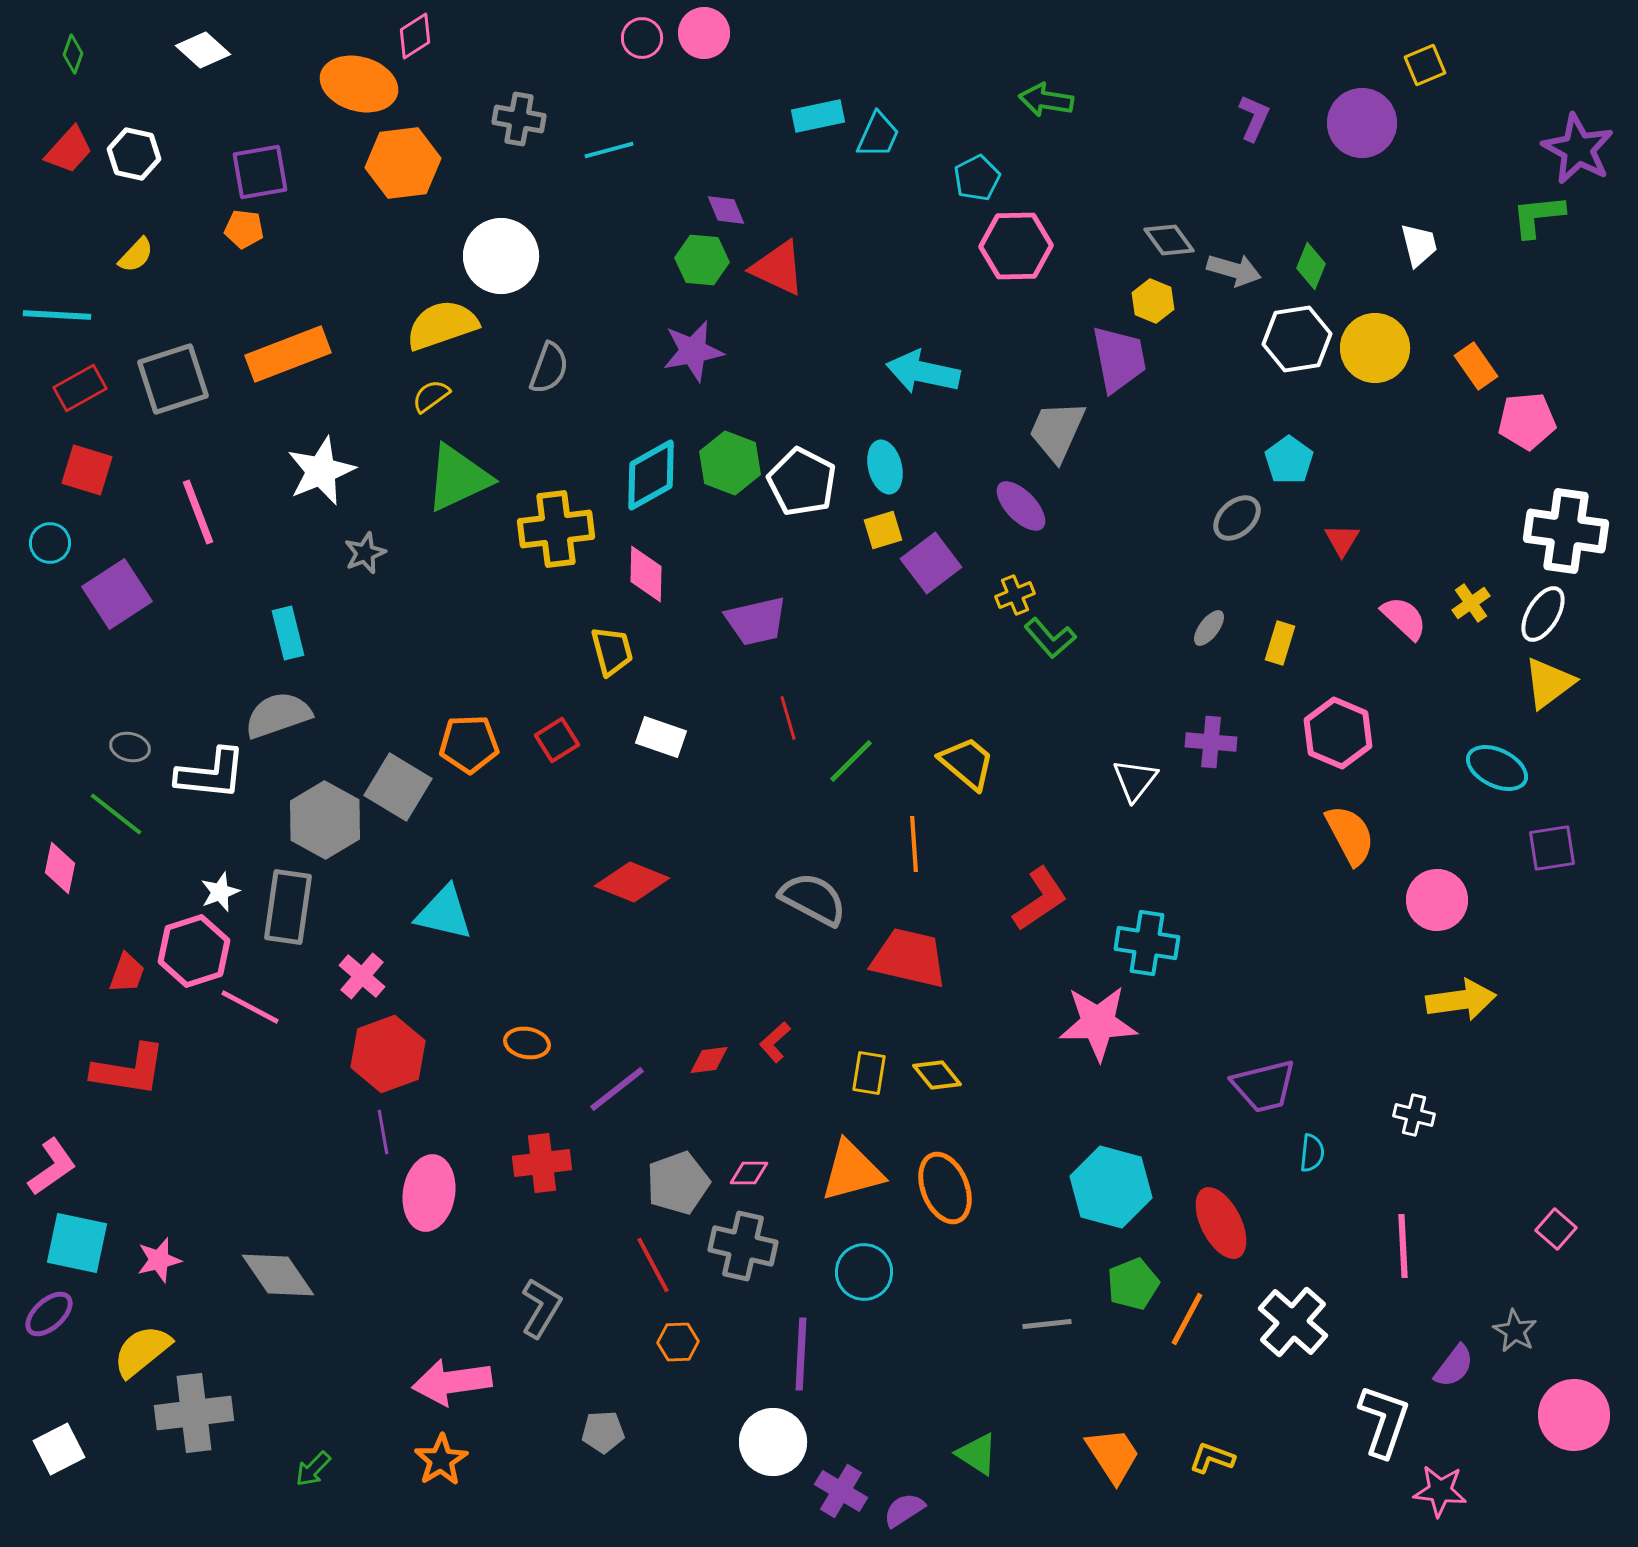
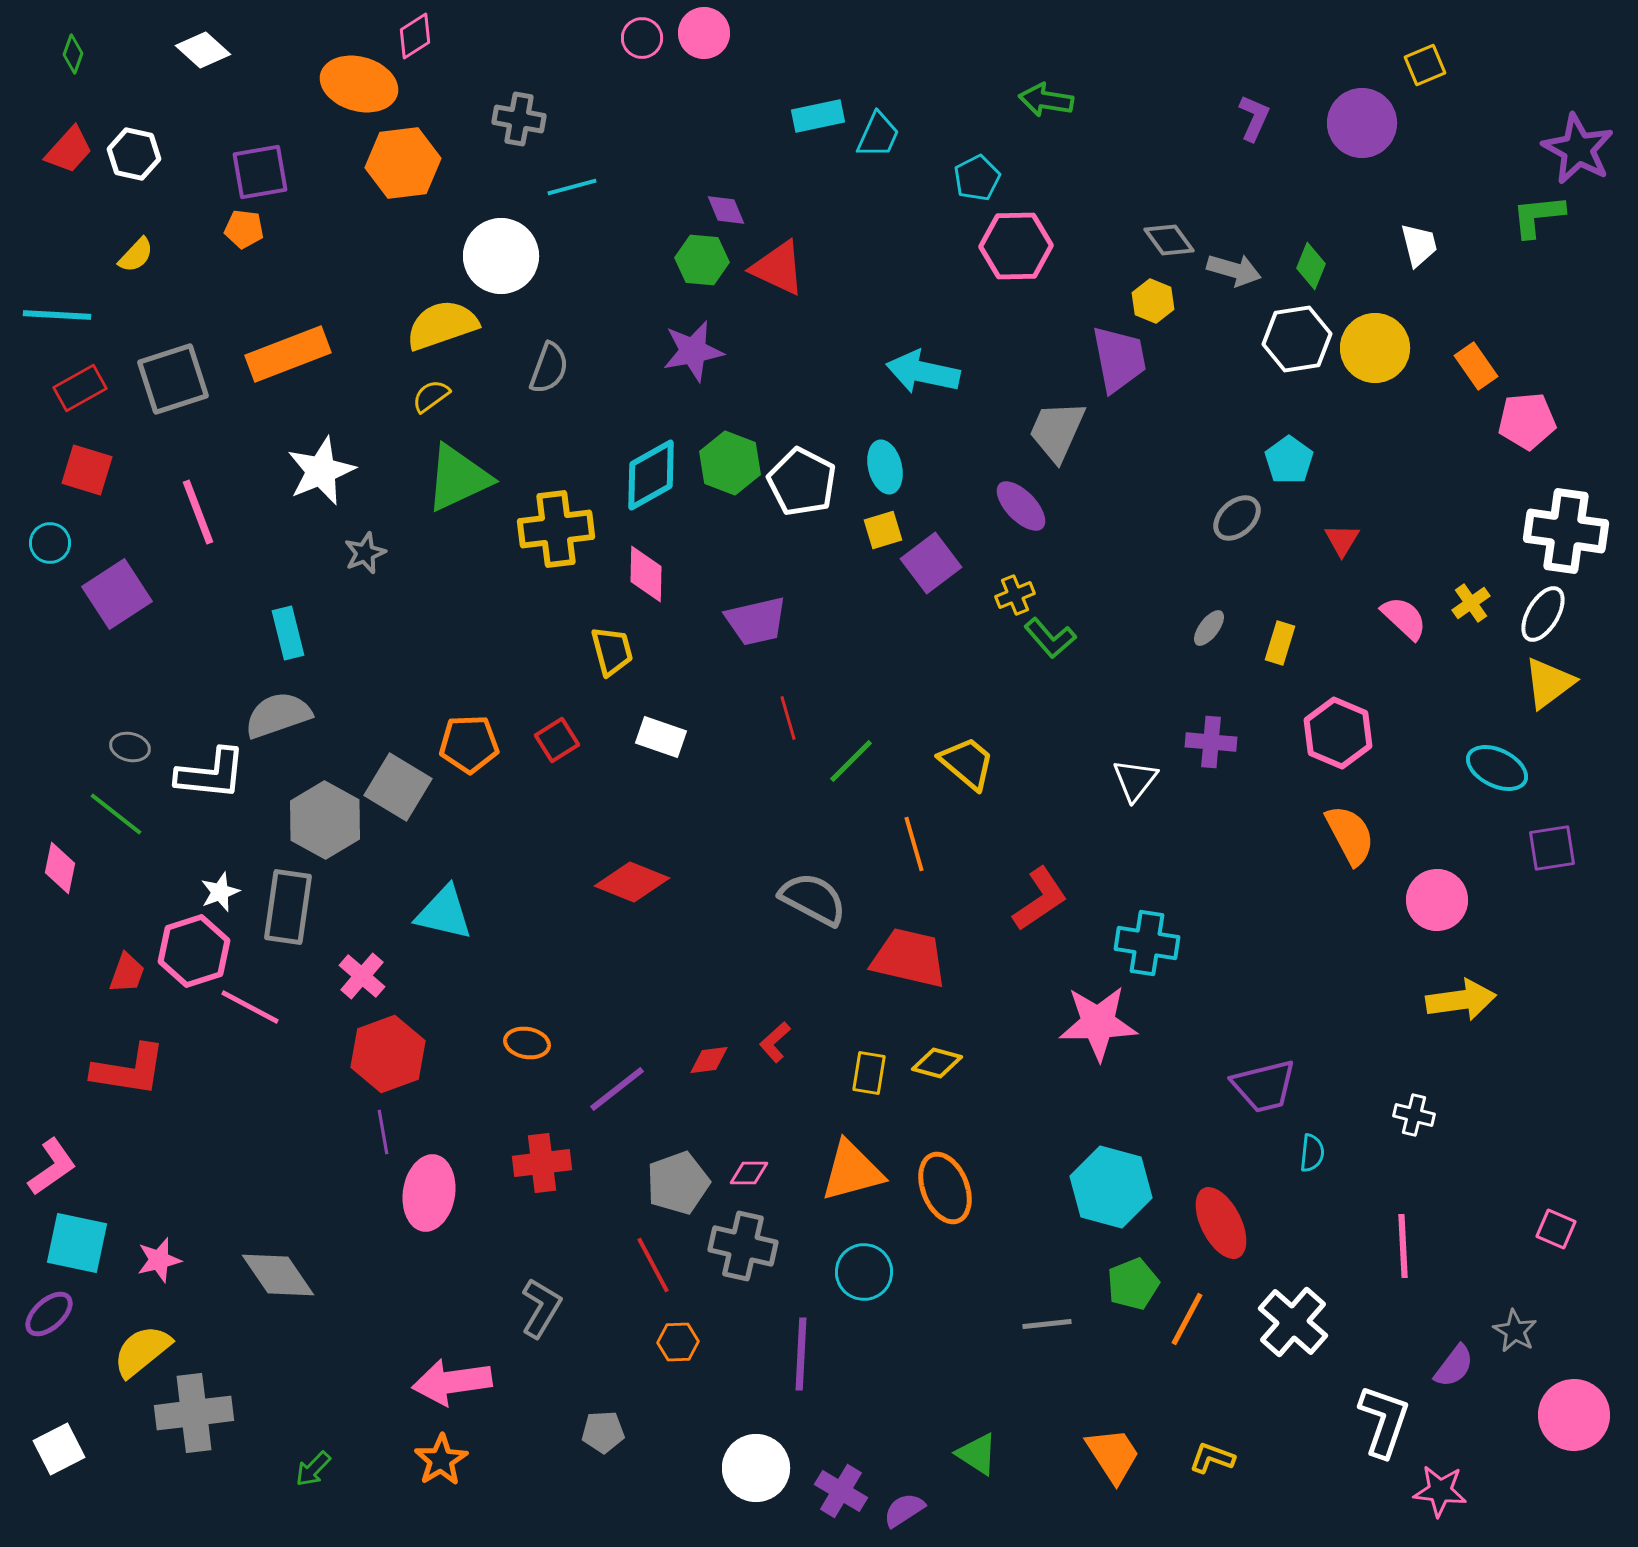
cyan line at (609, 150): moved 37 px left, 37 px down
orange line at (914, 844): rotated 12 degrees counterclockwise
yellow diamond at (937, 1075): moved 12 px up; rotated 36 degrees counterclockwise
pink square at (1556, 1229): rotated 18 degrees counterclockwise
white circle at (773, 1442): moved 17 px left, 26 px down
